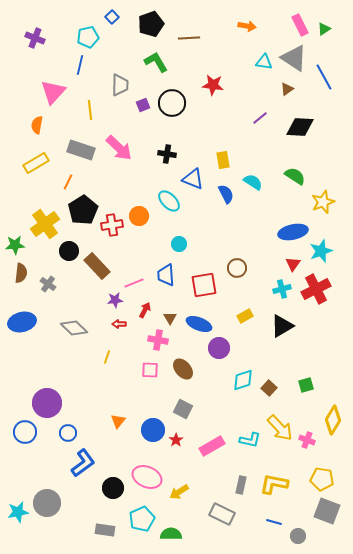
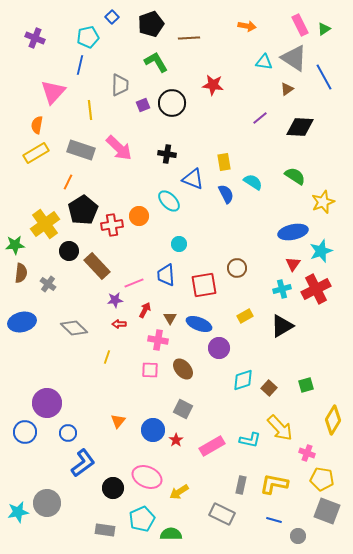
yellow rectangle at (223, 160): moved 1 px right, 2 px down
yellow rectangle at (36, 163): moved 10 px up
pink cross at (307, 440): moved 13 px down
blue line at (274, 522): moved 2 px up
